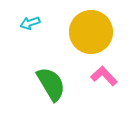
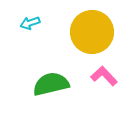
yellow circle: moved 1 px right
green semicircle: rotated 72 degrees counterclockwise
